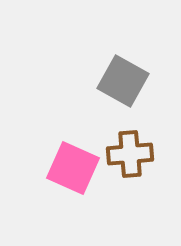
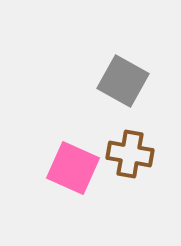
brown cross: rotated 15 degrees clockwise
